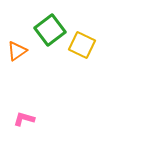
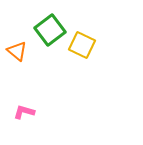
orange triangle: rotated 45 degrees counterclockwise
pink L-shape: moved 7 px up
